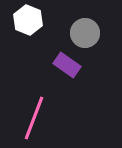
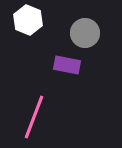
purple rectangle: rotated 24 degrees counterclockwise
pink line: moved 1 px up
